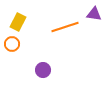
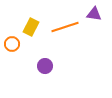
yellow rectangle: moved 13 px right, 5 px down
purple circle: moved 2 px right, 4 px up
